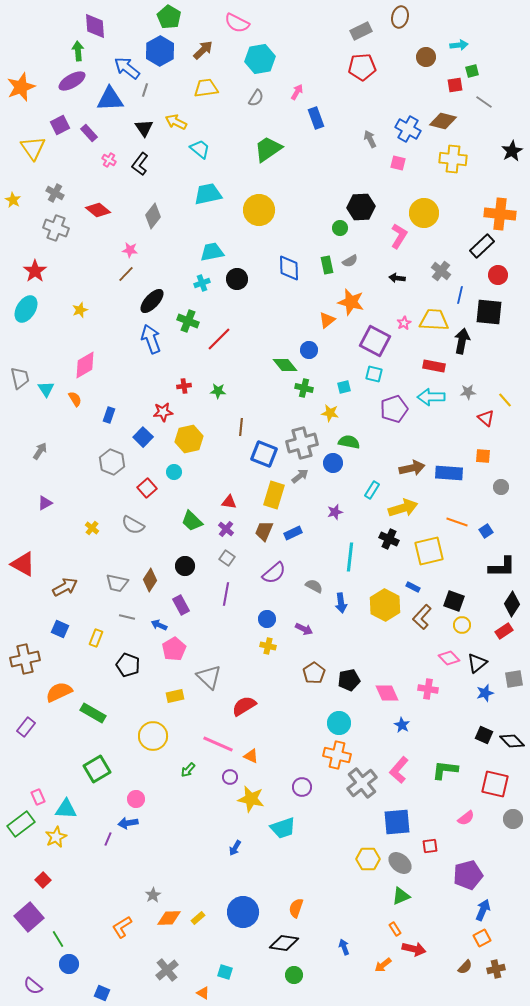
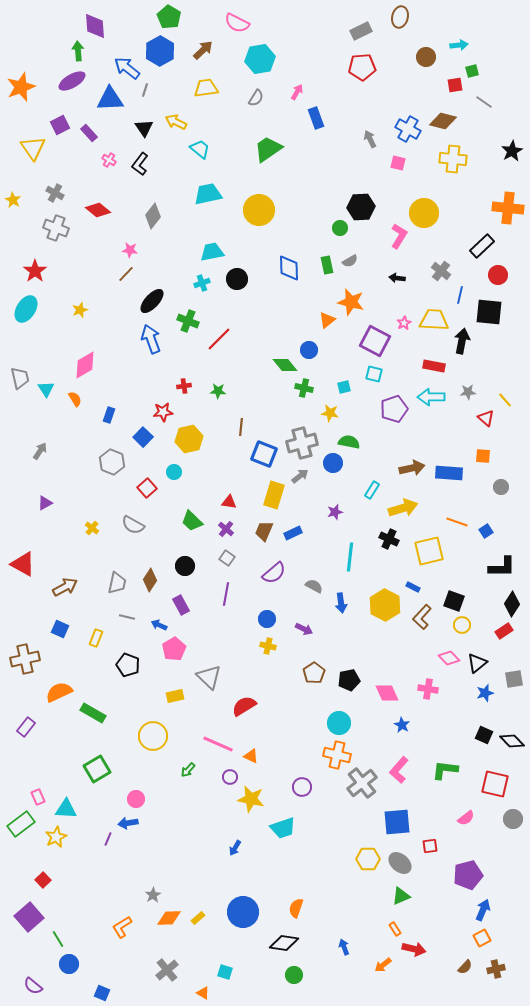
orange cross at (500, 214): moved 8 px right, 6 px up
gray trapezoid at (117, 583): rotated 90 degrees counterclockwise
